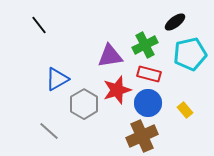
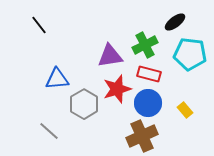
cyan pentagon: rotated 20 degrees clockwise
blue triangle: rotated 25 degrees clockwise
red star: moved 1 px up
